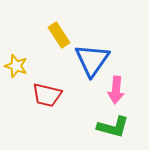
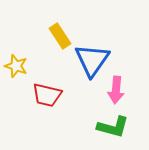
yellow rectangle: moved 1 px right, 1 px down
